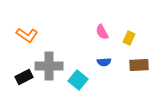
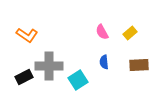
yellow rectangle: moved 1 px right, 5 px up; rotated 24 degrees clockwise
blue semicircle: rotated 88 degrees clockwise
cyan square: rotated 18 degrees clockwise
